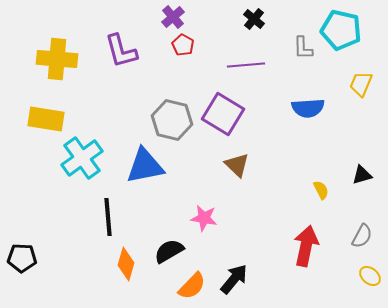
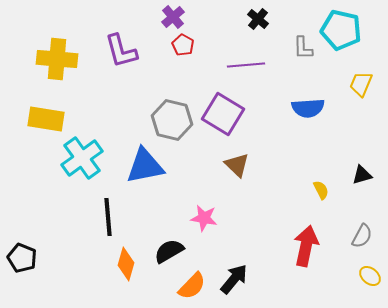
black cross: moved 4 px right
black pentagon: rotated 20 degrees clockwise
